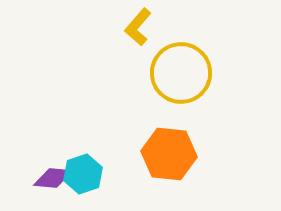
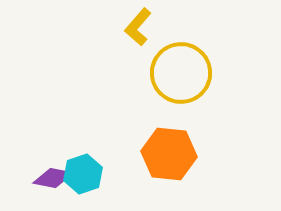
purple diamond: rotated 6 degrees clockwise
